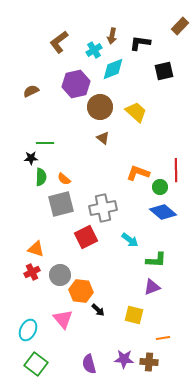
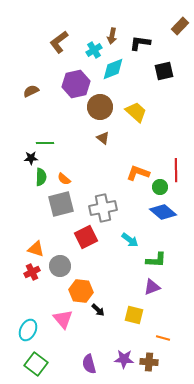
gray circle: moved 9 px up
orange line: rotated 24 degrees clockwise
